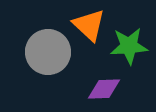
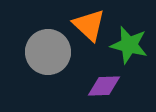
green star: moved 1 px up; rotated 18 degrees clockwise
purple diamond: moved 3 px up
